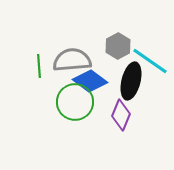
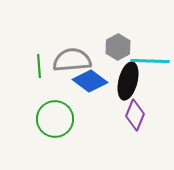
gray hexagon: moved 1 px down
cyan line: rotated 33 degrees counterclockwise
black ellipse: moved 3 px left
green circle: moved 20 px left, 17 px down
purple diamond: moved 14 px right
